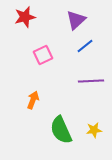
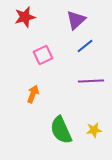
orange arrow: moved 6 px up
